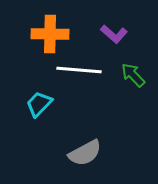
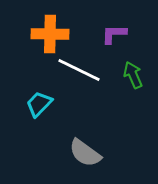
purple L-shape: rotated 140 degrees clockwise
white line: rotated 21 degrees clockwise
green arrow: rotated 20 degrees clockwise
gray semicircle: rotated 64 degrees clockwise
